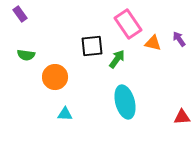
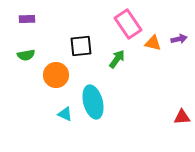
purple rectangle: moved 7 px right, 5 px down; rotated 56 degrees counterclockwise
purple arrow: rotated 112 degrees clockwise
black square: moved 11 px left
green semicircle: rotated 18 degrees counterclockwise
orange circle: moved 1 px right, 2 px up
cyan ellipse: moved 32 px left
cyan triangle: rotated 21 degrees clockwise
